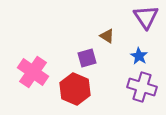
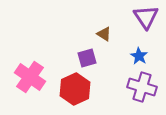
brown triangle: moved 3 px left, 2 px up
pink cross: moved 3 px left, 5 px down
red hexagon: rotated 12 degrees clockwise
